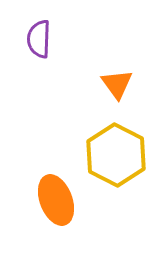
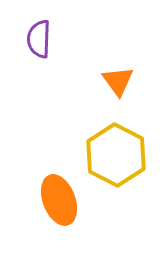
orange triangle: moved 1 px right, 3 px up
orange ellipse: moved 3 px right
